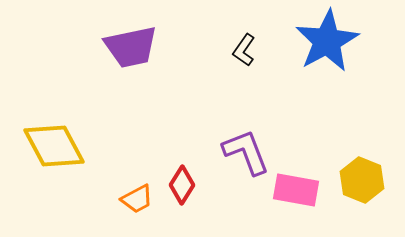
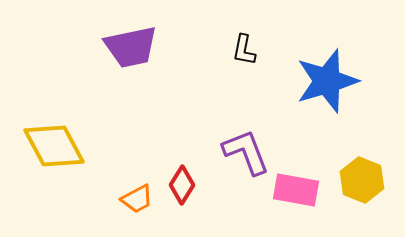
blue star: moved 40 px down; rotated 12 degrees clockwise
black L-shape: rotated 24 degrees counterclockwise
